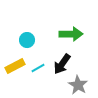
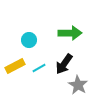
green arrow: moved 1 px left, 1 px up
cyan circle: moved 2 px right
black arrow: moved 2 px right
cyan line: moved 1 px right
